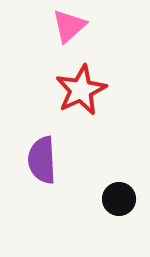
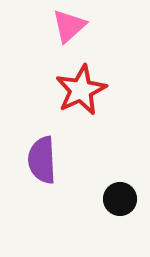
black circle: moved 1 px right
